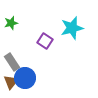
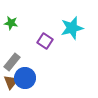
green star: rotated 24 degrees clockwise
gray rectangle: rotated 72 degrees clockwise
